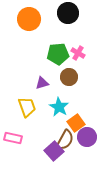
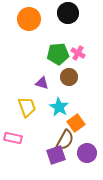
purple triangle: rotated 32 degrees clockwise
purple circle: moved 16 px down
purple square: moved 2 px right, 4 px down; rotated 24 degrees clockwise
